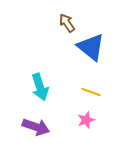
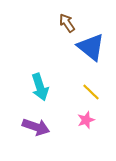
yellow line: rotated 24 degrees clockwise
